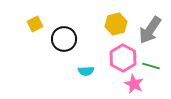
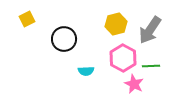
yellow square: moved 8 px left, 5 px up
green line: rotated 18 degrees counterclockwise
